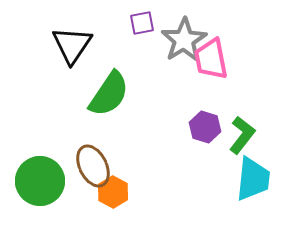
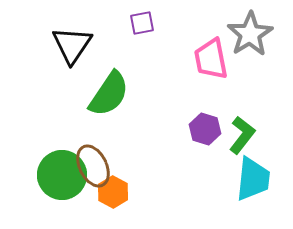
gray star: moved 66 px right, 6 px up
purple hexagon: moved 2 px down
green circle: moved 22 px right, 6 px up
